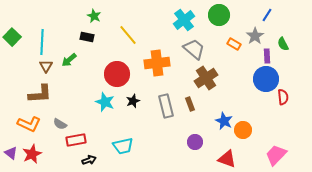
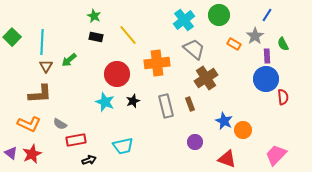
black rectangle: moved 9 px right
